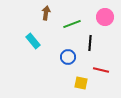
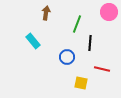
pink circle: moved 4 px right, 5 px up
green line: moved 5 px right; rotated 48 degrees counterclockwise
blue circle: moved 1 px left
red line: moved 1 px right, 1 px up
